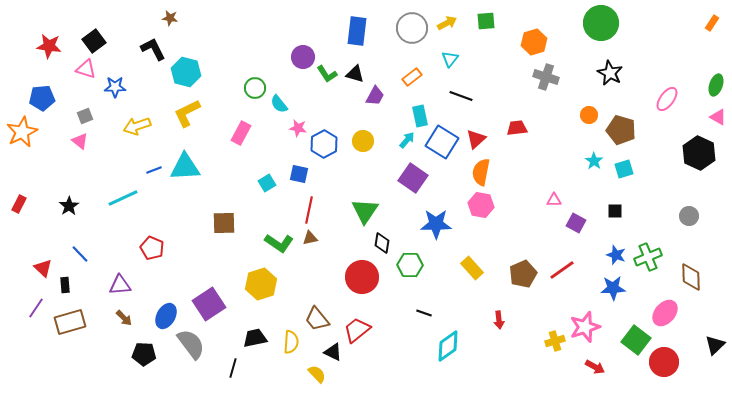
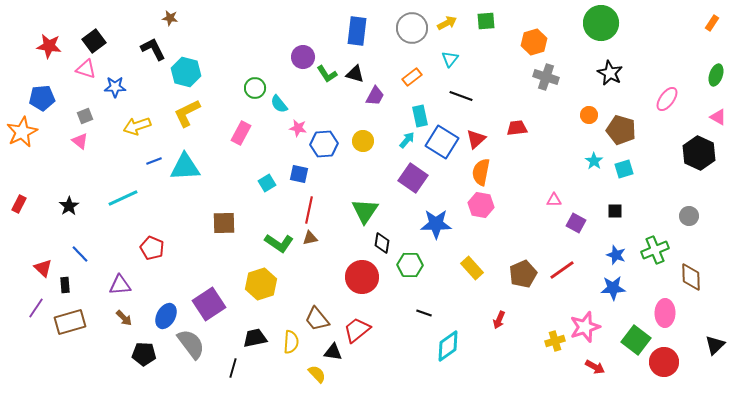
green ellipse at (716, 85): moved 10 px up
blue hexagon at (324, 144): rotated 24 degrees clockwise
blue line at (154, 170): moved 9 px up
green cross at (648, 257): moved 7 px right, 7 px up
pink ellipse at (665, 313): rotated 40 degrees counterclockwise
red arrow at (499, 320): rotated 30 degrees clockwise
black triangle at (333, 352): rotated 18 degrees counterclockwise
